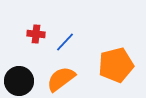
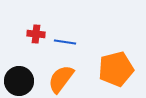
blue line: rotated 55 degrees clockwise
orange pentagon: moved 4 px down
orange semicircle: rotated 16 degrees counterclockwise
